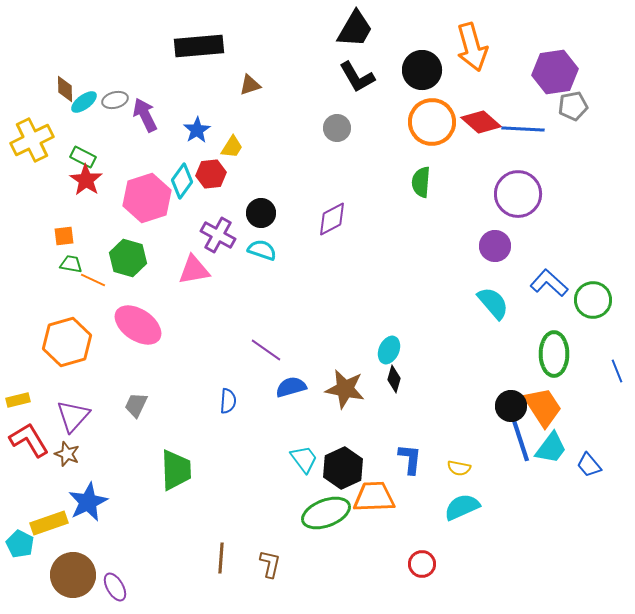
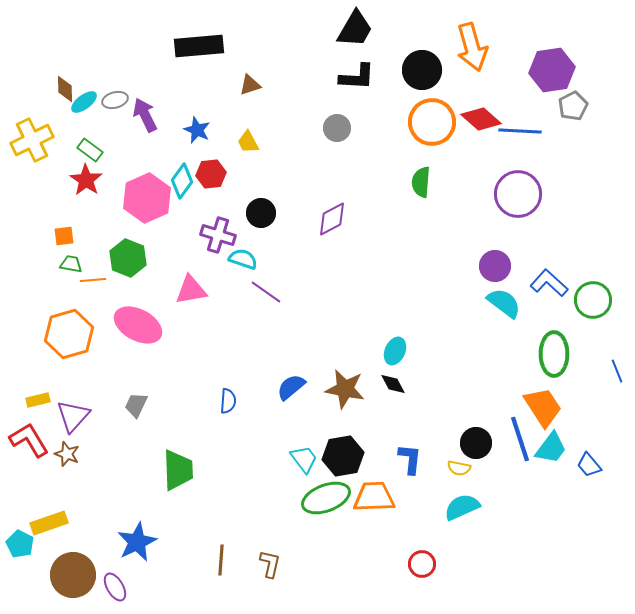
purple hexagon at (555, 72): moved 3 px left, 2 px up
black L-shape at (357, 77): rotated 57 degrees counterclockwise
gray pentagon at (573, 106): rotated 16 degrees counterclockwise
red diamond at (481, 122): moved 3 px up
blue line at (523, 129): moved 3 px left, 2 px down
blue star at (197, 130): rotated 16 degrees counterclockwise
yellow trapezoid at (232, 147): moved 16 px right, 5 px up; rotated 120 degrees clockwise
green rectangle at (83, 157): moved 7 px right, 7 px up; rotated 10 degrees clockwise
pink hexagon at (147, 198): rotated 6 degrees counterclockwise
purple cross at (218, 235): rotated 12 degrees counterclockwise
purple circle at (495, 246): moved 20 px down
cyan semicircle at (262, 250): moved 19 px left, 9 px down
green hexagon at (128, 258): rotated 6 degrees clockwise
pink triangle at (194, 270): moved 3 px left, 20 px down
orange line at (93, 280): rotated 30 degrees counterclockwise
cyan semicircle at (493, 303): moved 11 px right; rotated 12 degrees counterclockwise
pink ellipse at (138, 325): rotated 6 degrees counterclockwise
orange hexagon at (67, 342): moved 2 px right, 8 px up
purple line at (266, 350): moved 58 px up
cyan ellipse at (389, 350): moved 6 px right, 1 px down
black diamond at (394, 379): moved 1 px left, 5 px down; rotated 44 degrees counterclockwise
blue semicircle at (291, 387): rotated 24 degrees counterclockwise
yellow rectangle at (18, 400): moved 20 px right
black circle at (511, 406): moved 35 px left, 37 px down
black hexagon at (343, 468): moved 12 px up; rotated 15 degrees clockwise
green trapezoid at (176, 470): moved 2 px right
blue star at (88, 502): moved 49 px right, 40 px down
green ellipse at (326, 513): moved 15 px up
brown line at (221, 558): moved 2 px down
